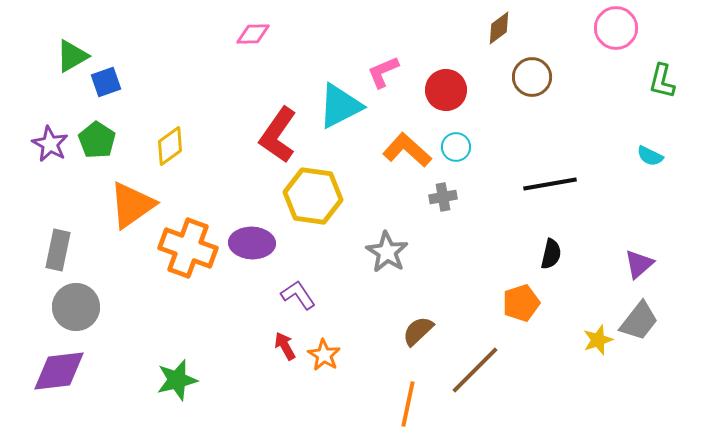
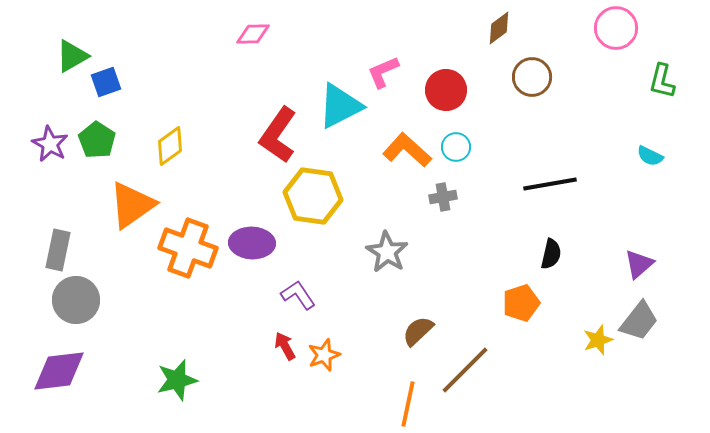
gray circle: moved 7 px up
orange star: rotated 20 degrees clockwise
brown line: moved 10 px left
